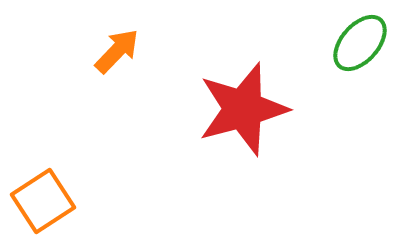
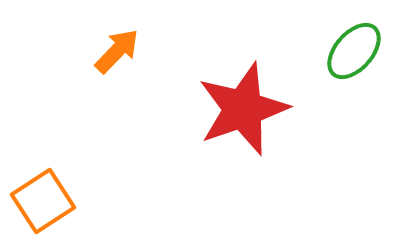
green ellipse: moved 6 px left, 8 px down
red star: rotated 4 degrees counterclockwise
